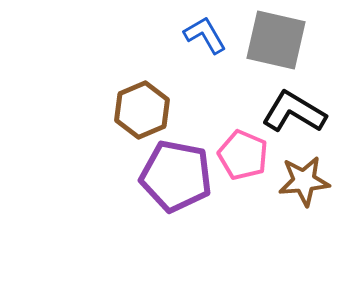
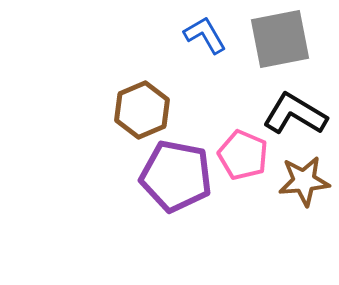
gray square: moved 4 px right, 1 px up; rotated 24 degrees counterclockwise
black L-shape: moved 1 px right, 2 px down
